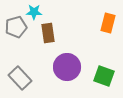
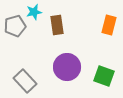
cyan star: rotated 14 degrees counterclockwise
orange rectangle: moved 1 px right, 2 px down
gray pentagon: moved 1 px left, 1 px up
brown rectangle: moved 9 px right, 8 px up
gray rectangle: moved 5 px right, 3 px down
